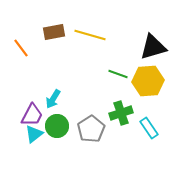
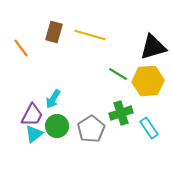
brown rectangle: rotated 65 degrees counterclockwise
green line: rotated 12 degrees clockwise
